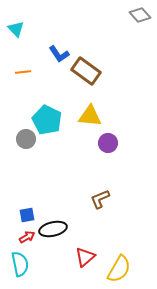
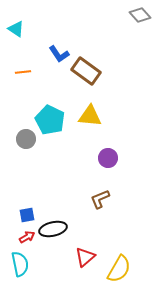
cyan triangle: rotated 12 degrees counterclockwise
cyan pentagon: moved 3 px right
purple circle: moved 15 px down
